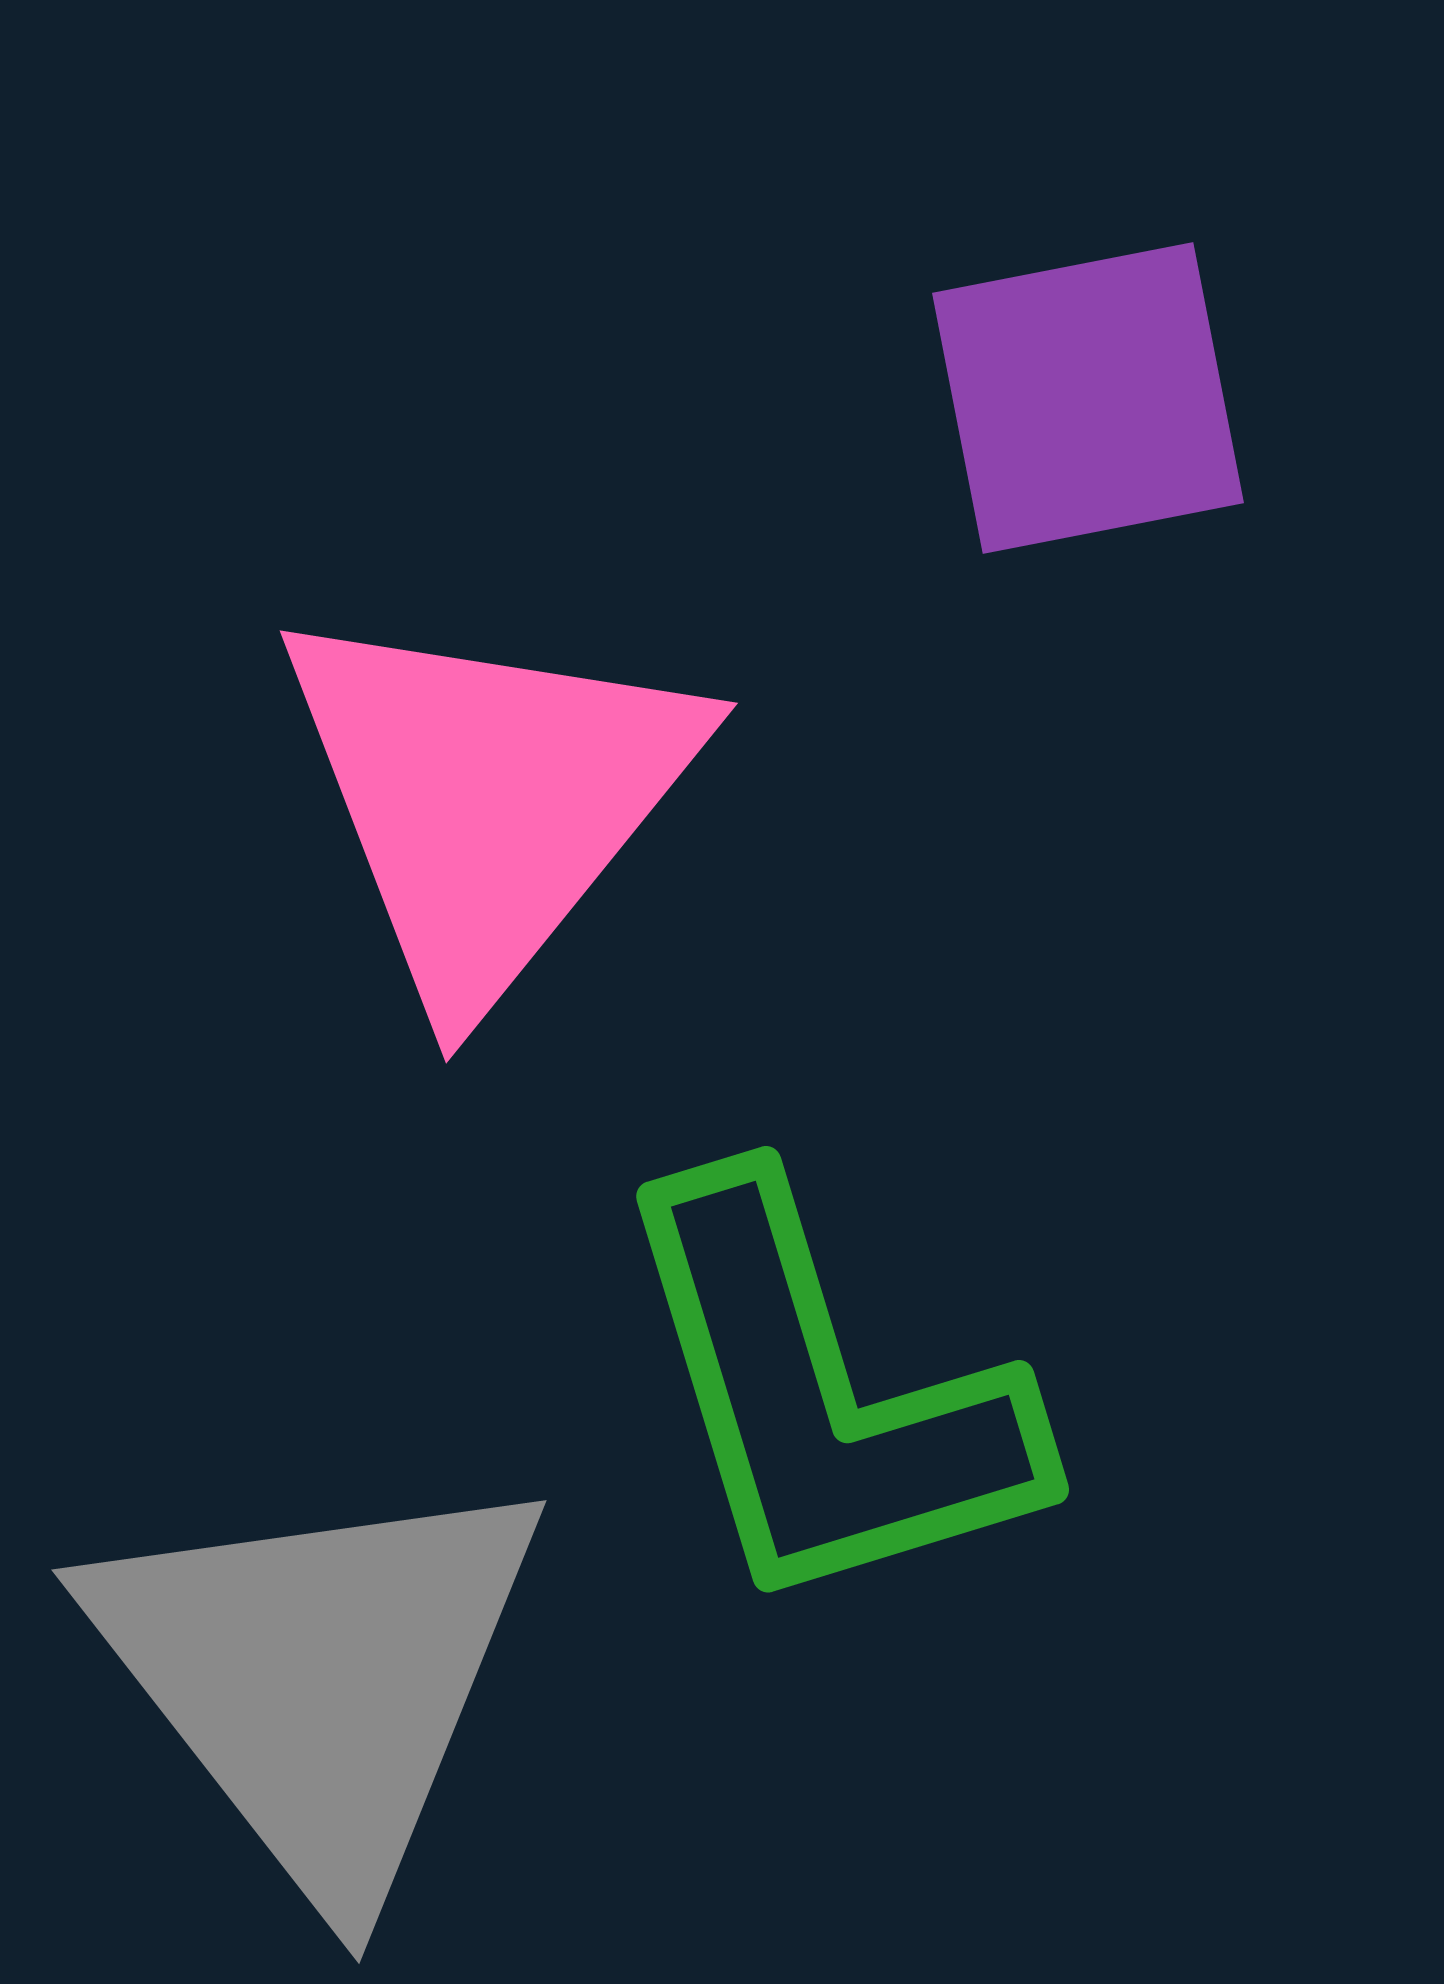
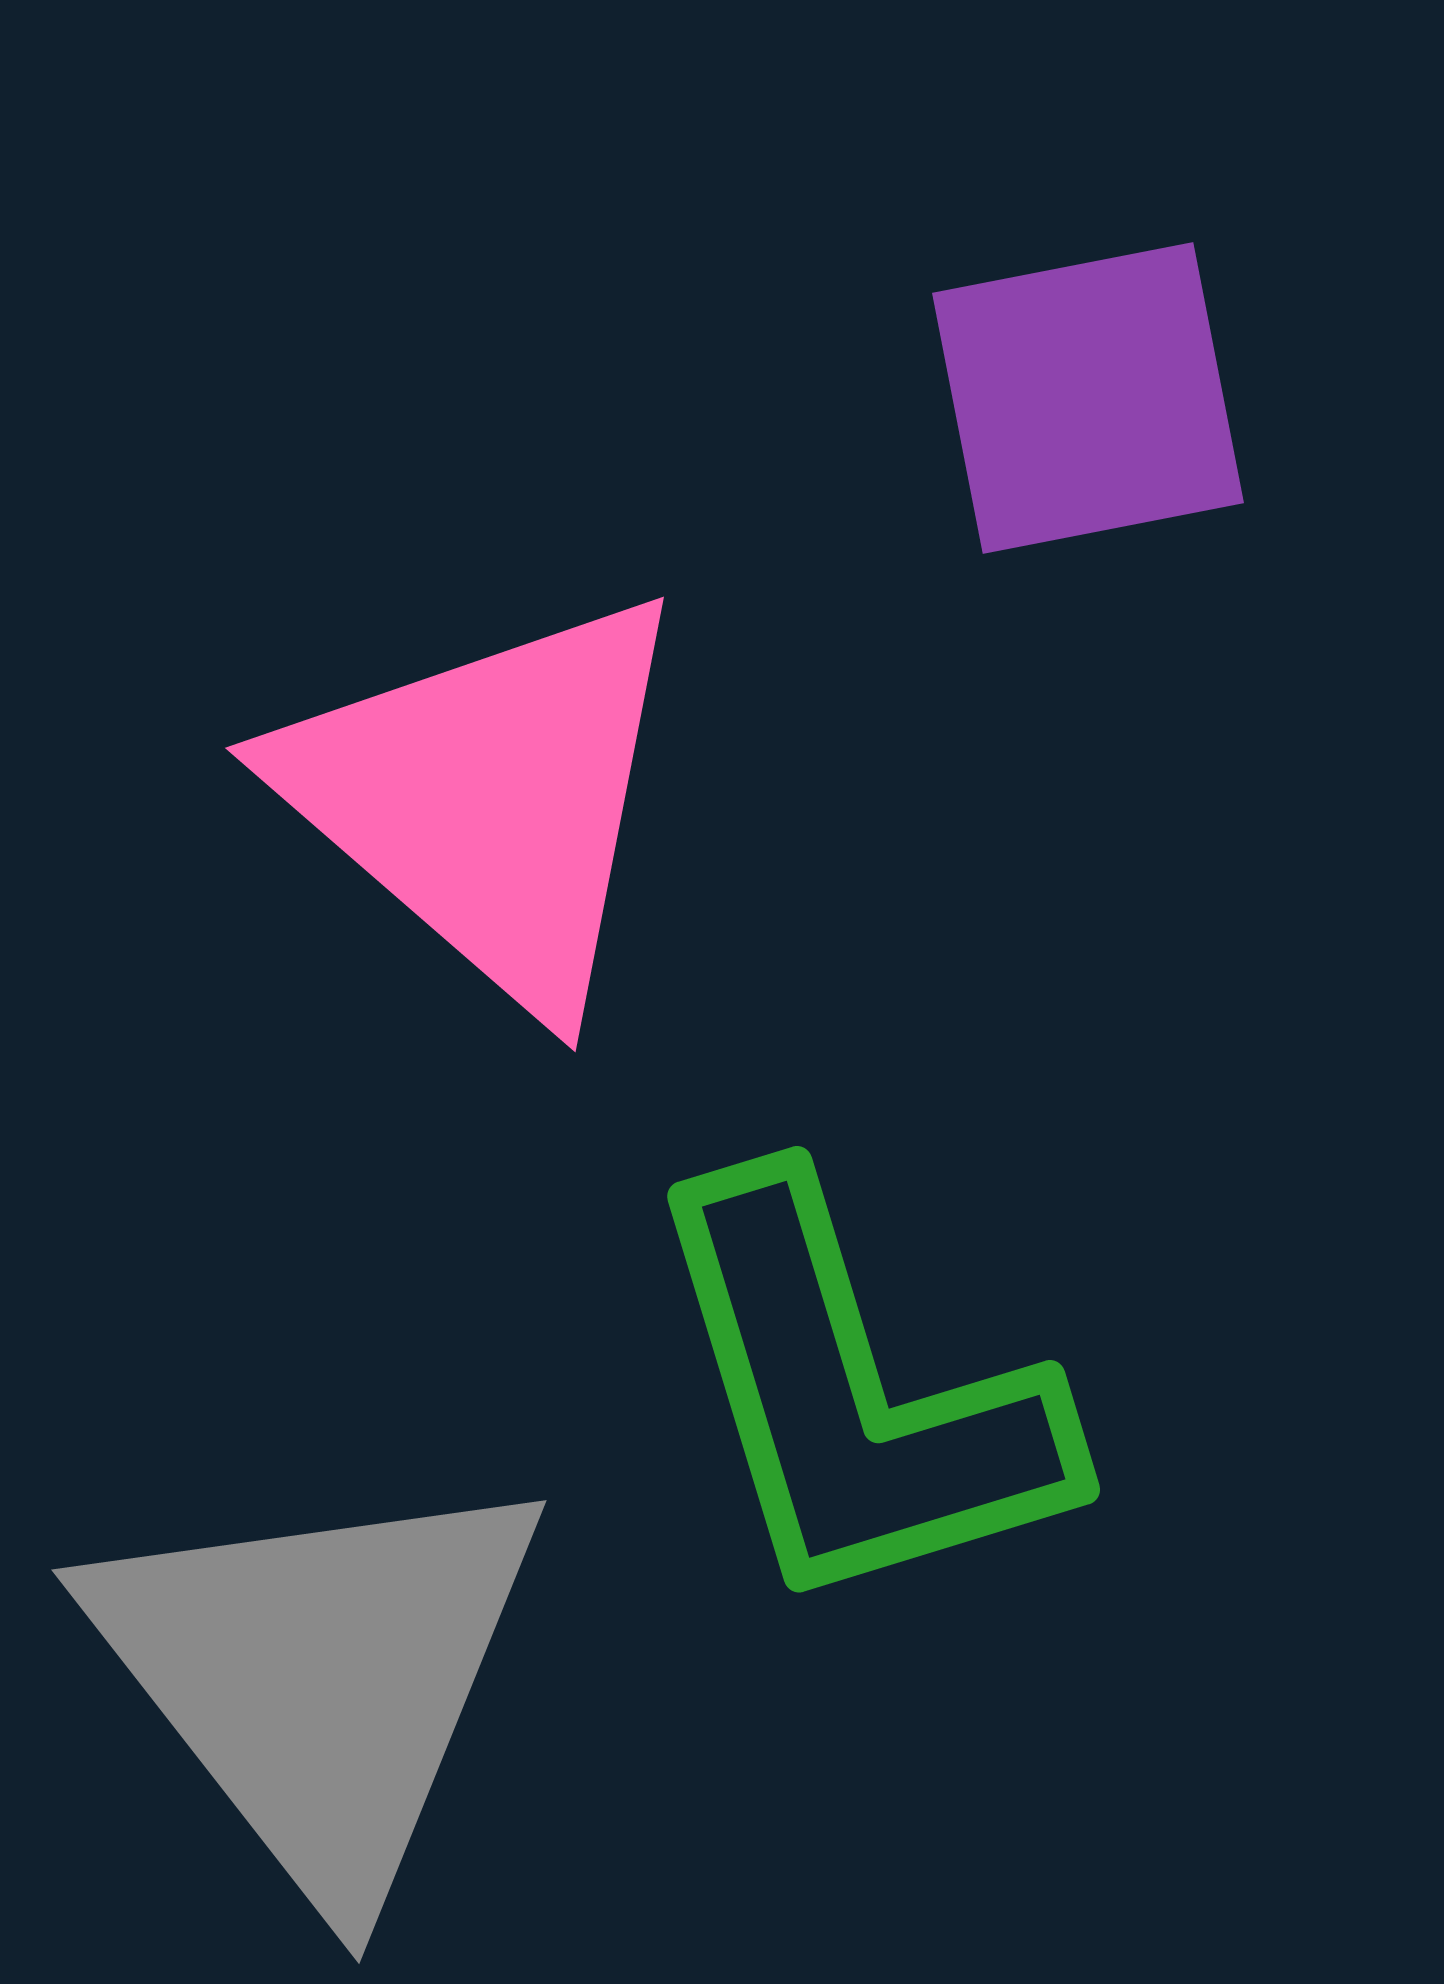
pink triangle: rotated 28 degrees counterclockwise
green L-shape: moved 31 px right
